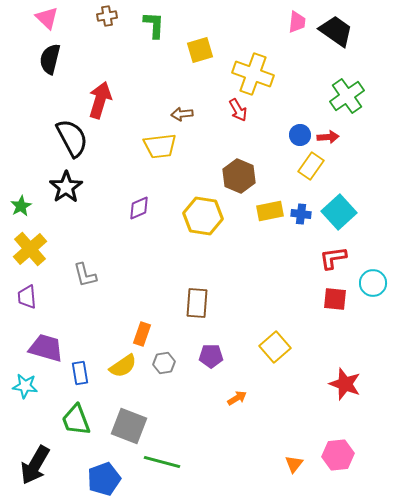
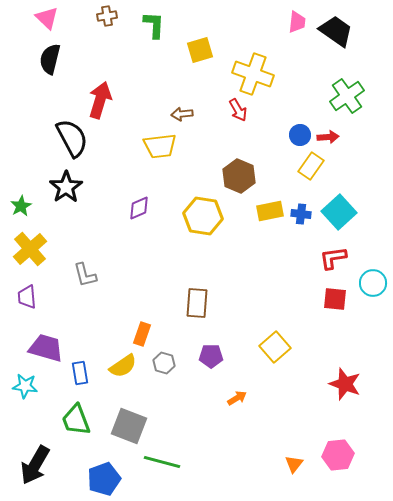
gray hexagon at (164, 363): rotated 25 degrees clockwise
